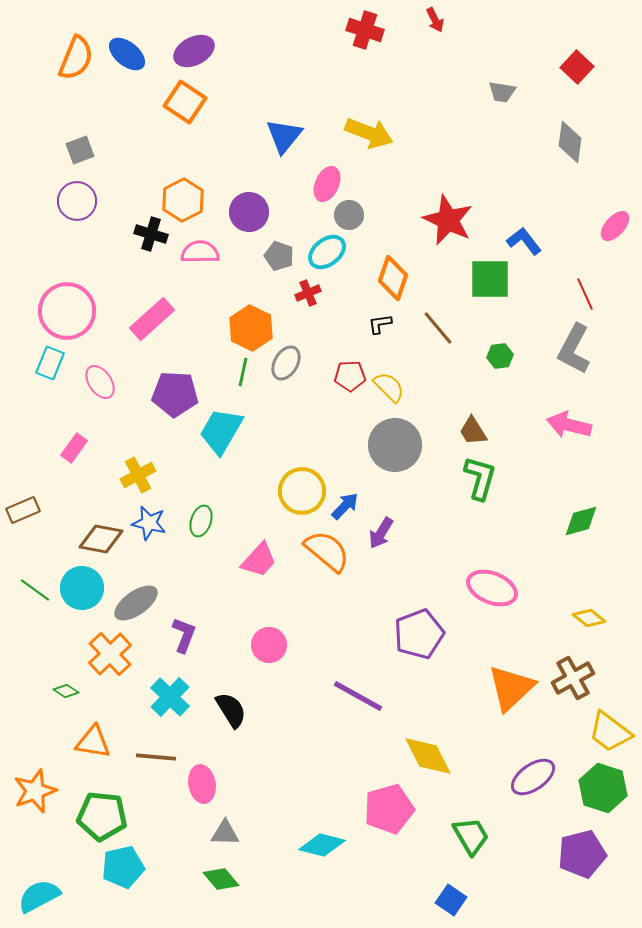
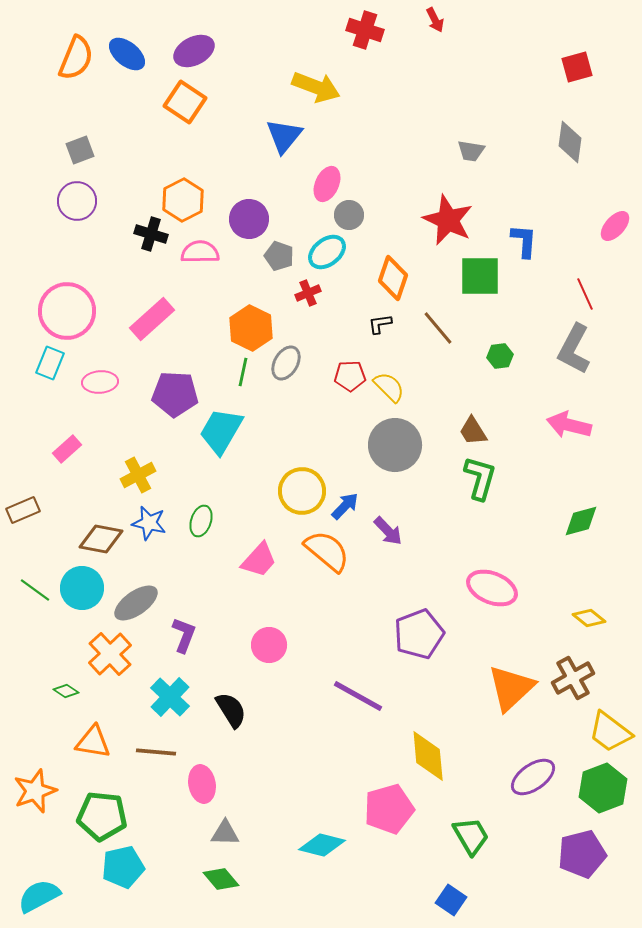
red square at (577, 67): rotated 32 degrees clockwise
gray trapezoid at (502, 92): moved 31 px left, 59 px down
yellow arrow at (369, 133): moved 53 px left, 46 px up
purple circle at (249, 212): moved 7 px down
blue L-shape at (524, 241): rotated 42 degrees clockwise
green square at (490, 279): moved 10 px left, 3 px up
pink ellipse at (100, 382): rotated 60 degrees counterclockwise
pink rectangle at (74, 448): moved 7 px left, 1 px down; rotated 12 degrees clockwise
purple arrow at (381, 533): moved 7 px right, 2 px up; rotated 76 degrees counterclockwise
yellow diamond at (428, 756): rotated 22 degrees clockwise
brown line at (156, 757): moved 5 px up
green hexagon at (603, 788): rotated 21 degrees clockwise
